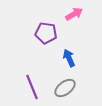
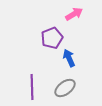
purple pentagon: moved 6 px right, 5 px down; rotated 30 degrees counterclockwise
purple line: rotated 20 degrees clockwise
